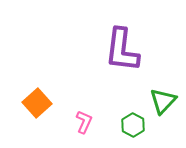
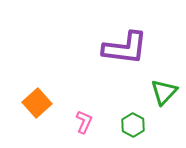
purple L-shape: moved 3 px right, 2 px up; rotated 90 degrees counterclockwise
green triangle: moved 1 px right, 9 px up
